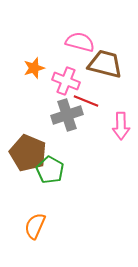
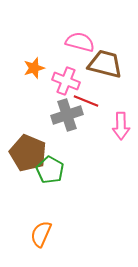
orange semicircle: moved 6 px right, 8 px down
